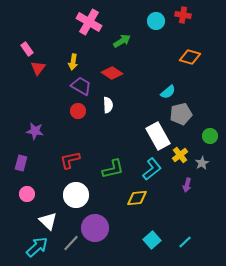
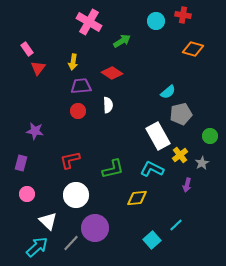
orange diamond: moved 3 px right, 8 px up
purple trapezoid: rotated 35 degrees counterclockwise
cyan L-shape: rotated 115 degrees counterclockwise
cyan line: moved 9 px left, 17 px up
